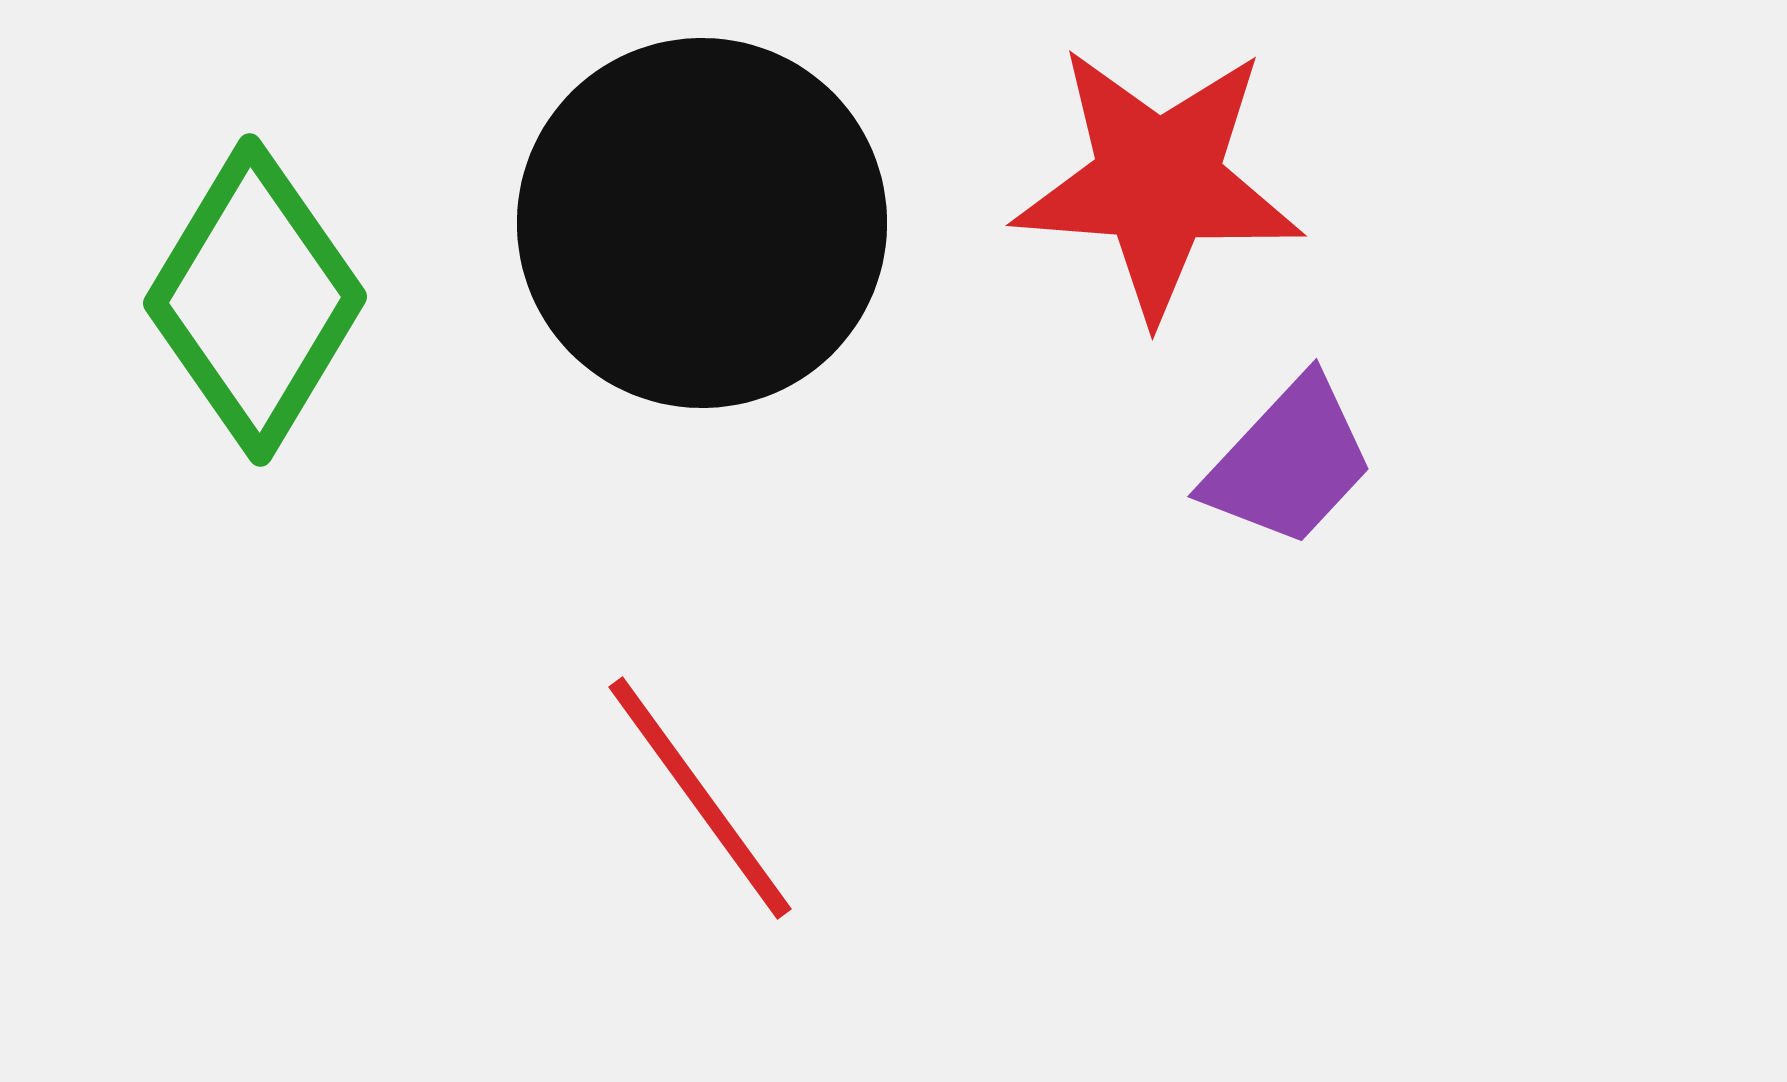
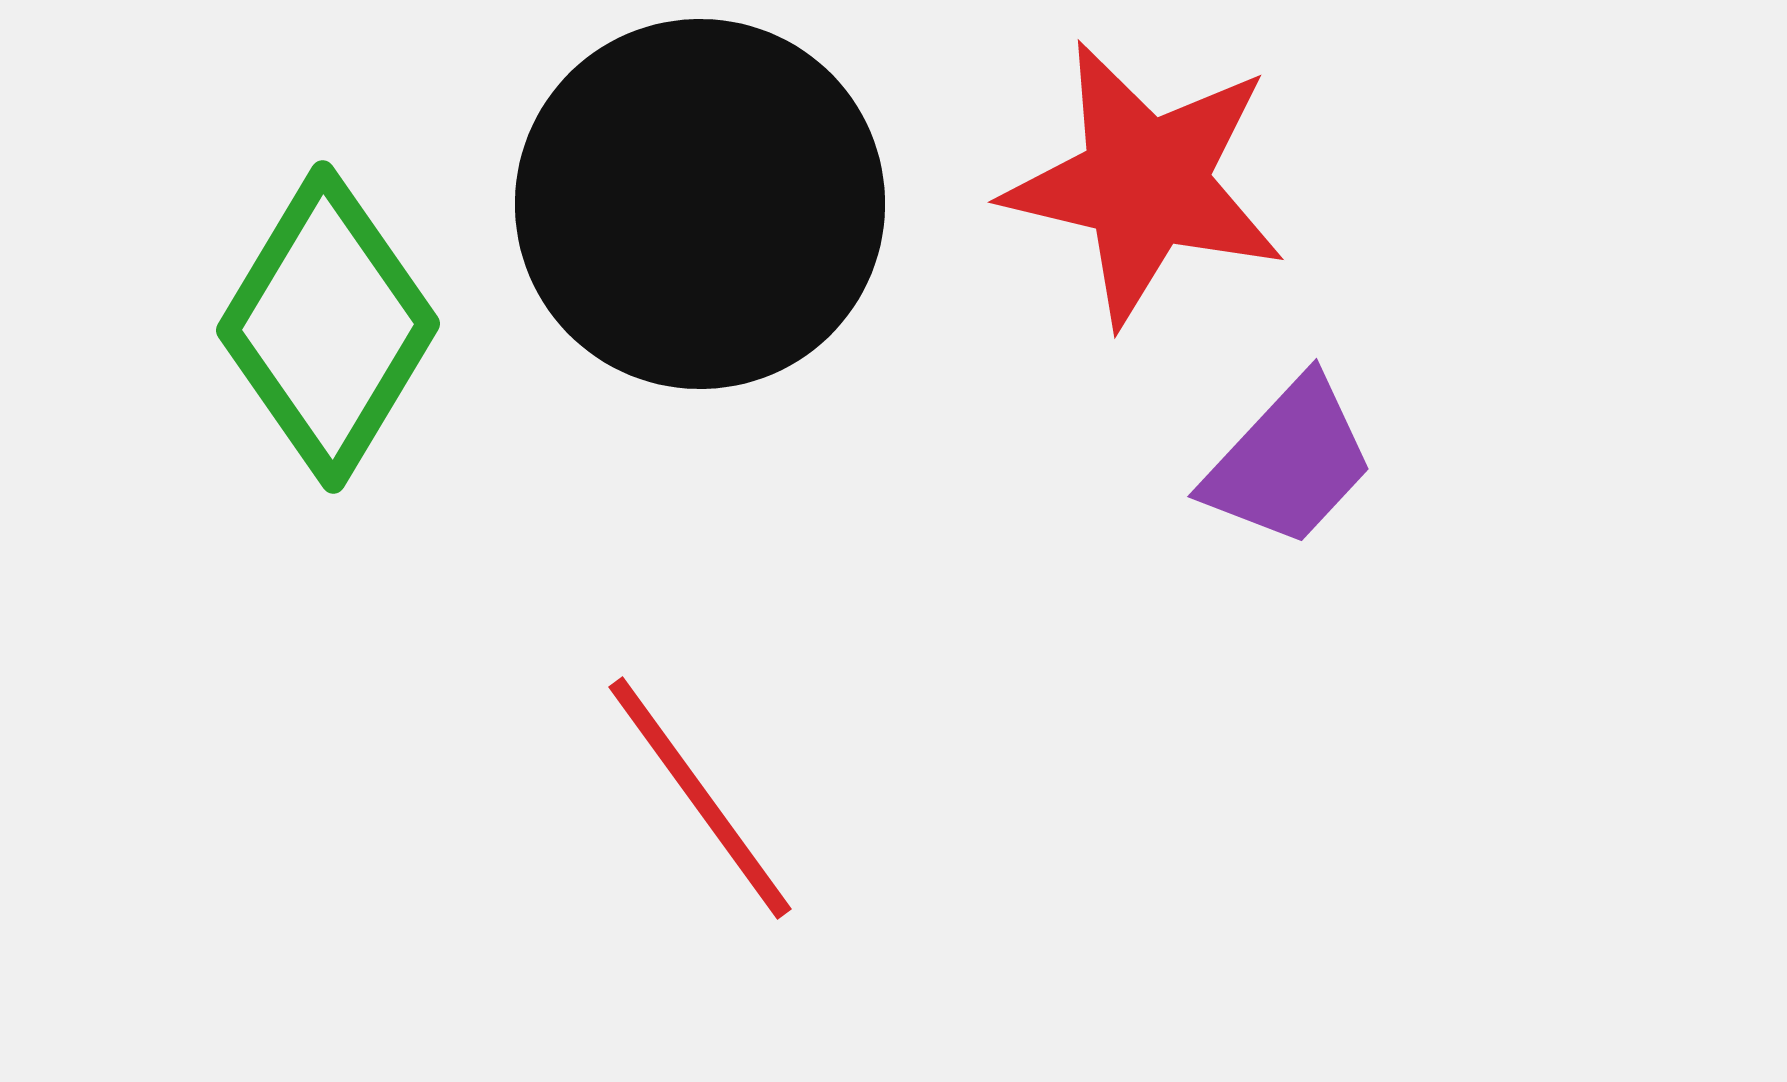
red star: moved 13 px left, 1 px down; rotated 9 degrees clockwise
black circle: moved 2 px left, 19 px up
green diamond: moved 73 px right, 27 px down
